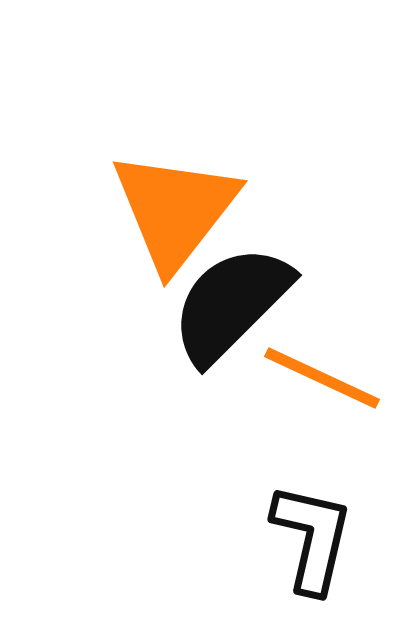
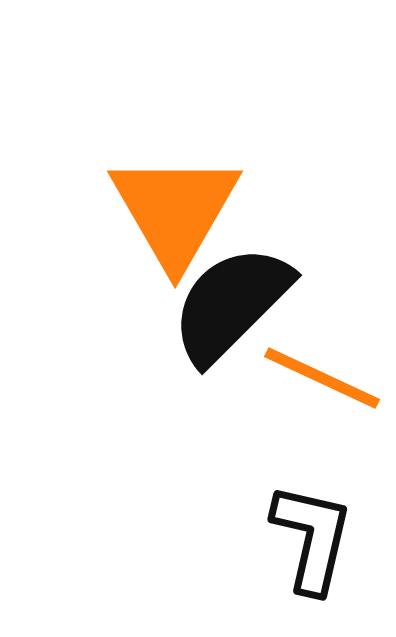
orange triangle: rotated 8 degrees counterclockwise
